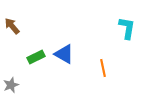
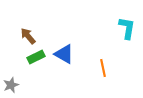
brown arrow: moved 16 px right, 10 px down
